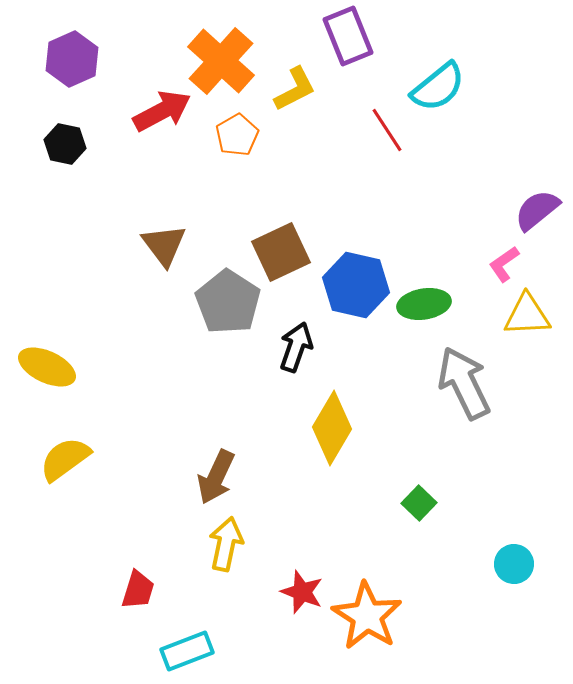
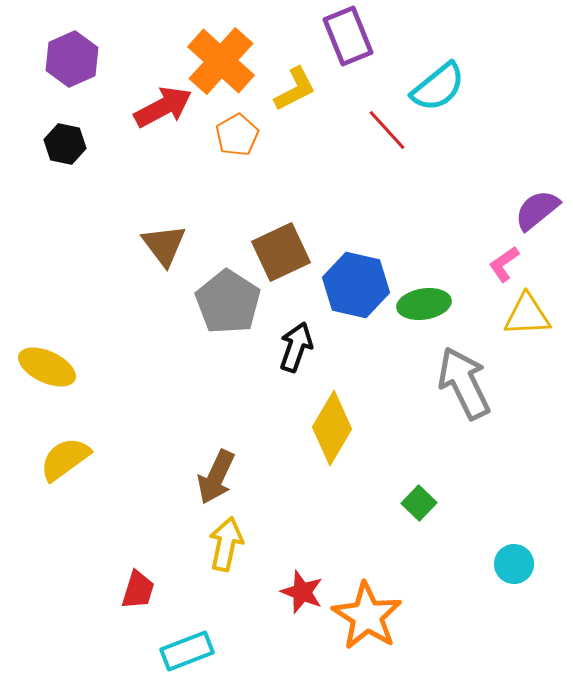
red arrow: moved 1 px right, 4 px up
red line: rotated 9 degrees counterclockwise
